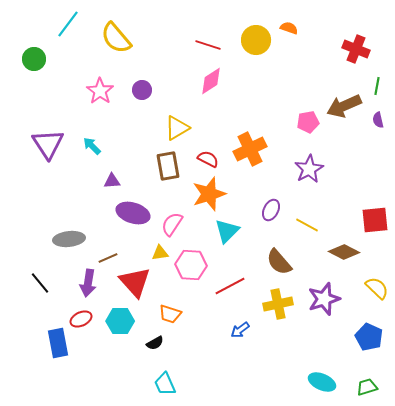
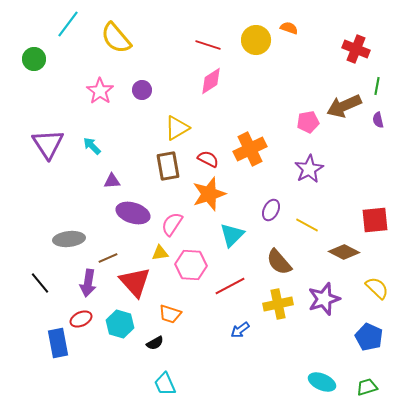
cyan triangle at (227, 231): moved 5 px right, 4 px down
cyan hexagon at (120, 321): moved 3 px down; rotated 16 degrees clockwise
